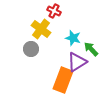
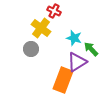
yellow cross: moved 1 px up
cyan star: moved 1 px right
